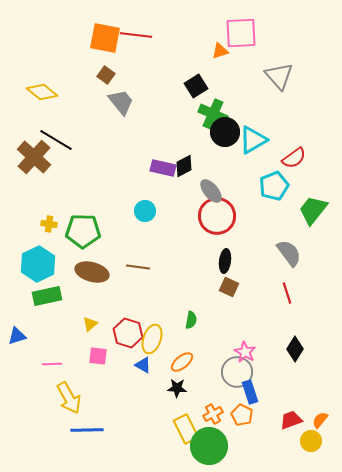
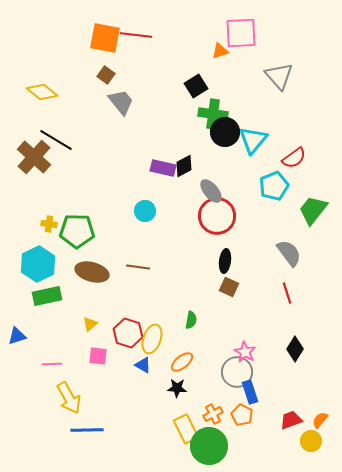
green cross at (213, 114): rotated 16 degrees counterclockwise
cyan triangle at (253, 140): rotated 20 degrees counterclockwise
green pentagon at (83, 231): moved 6 px left
